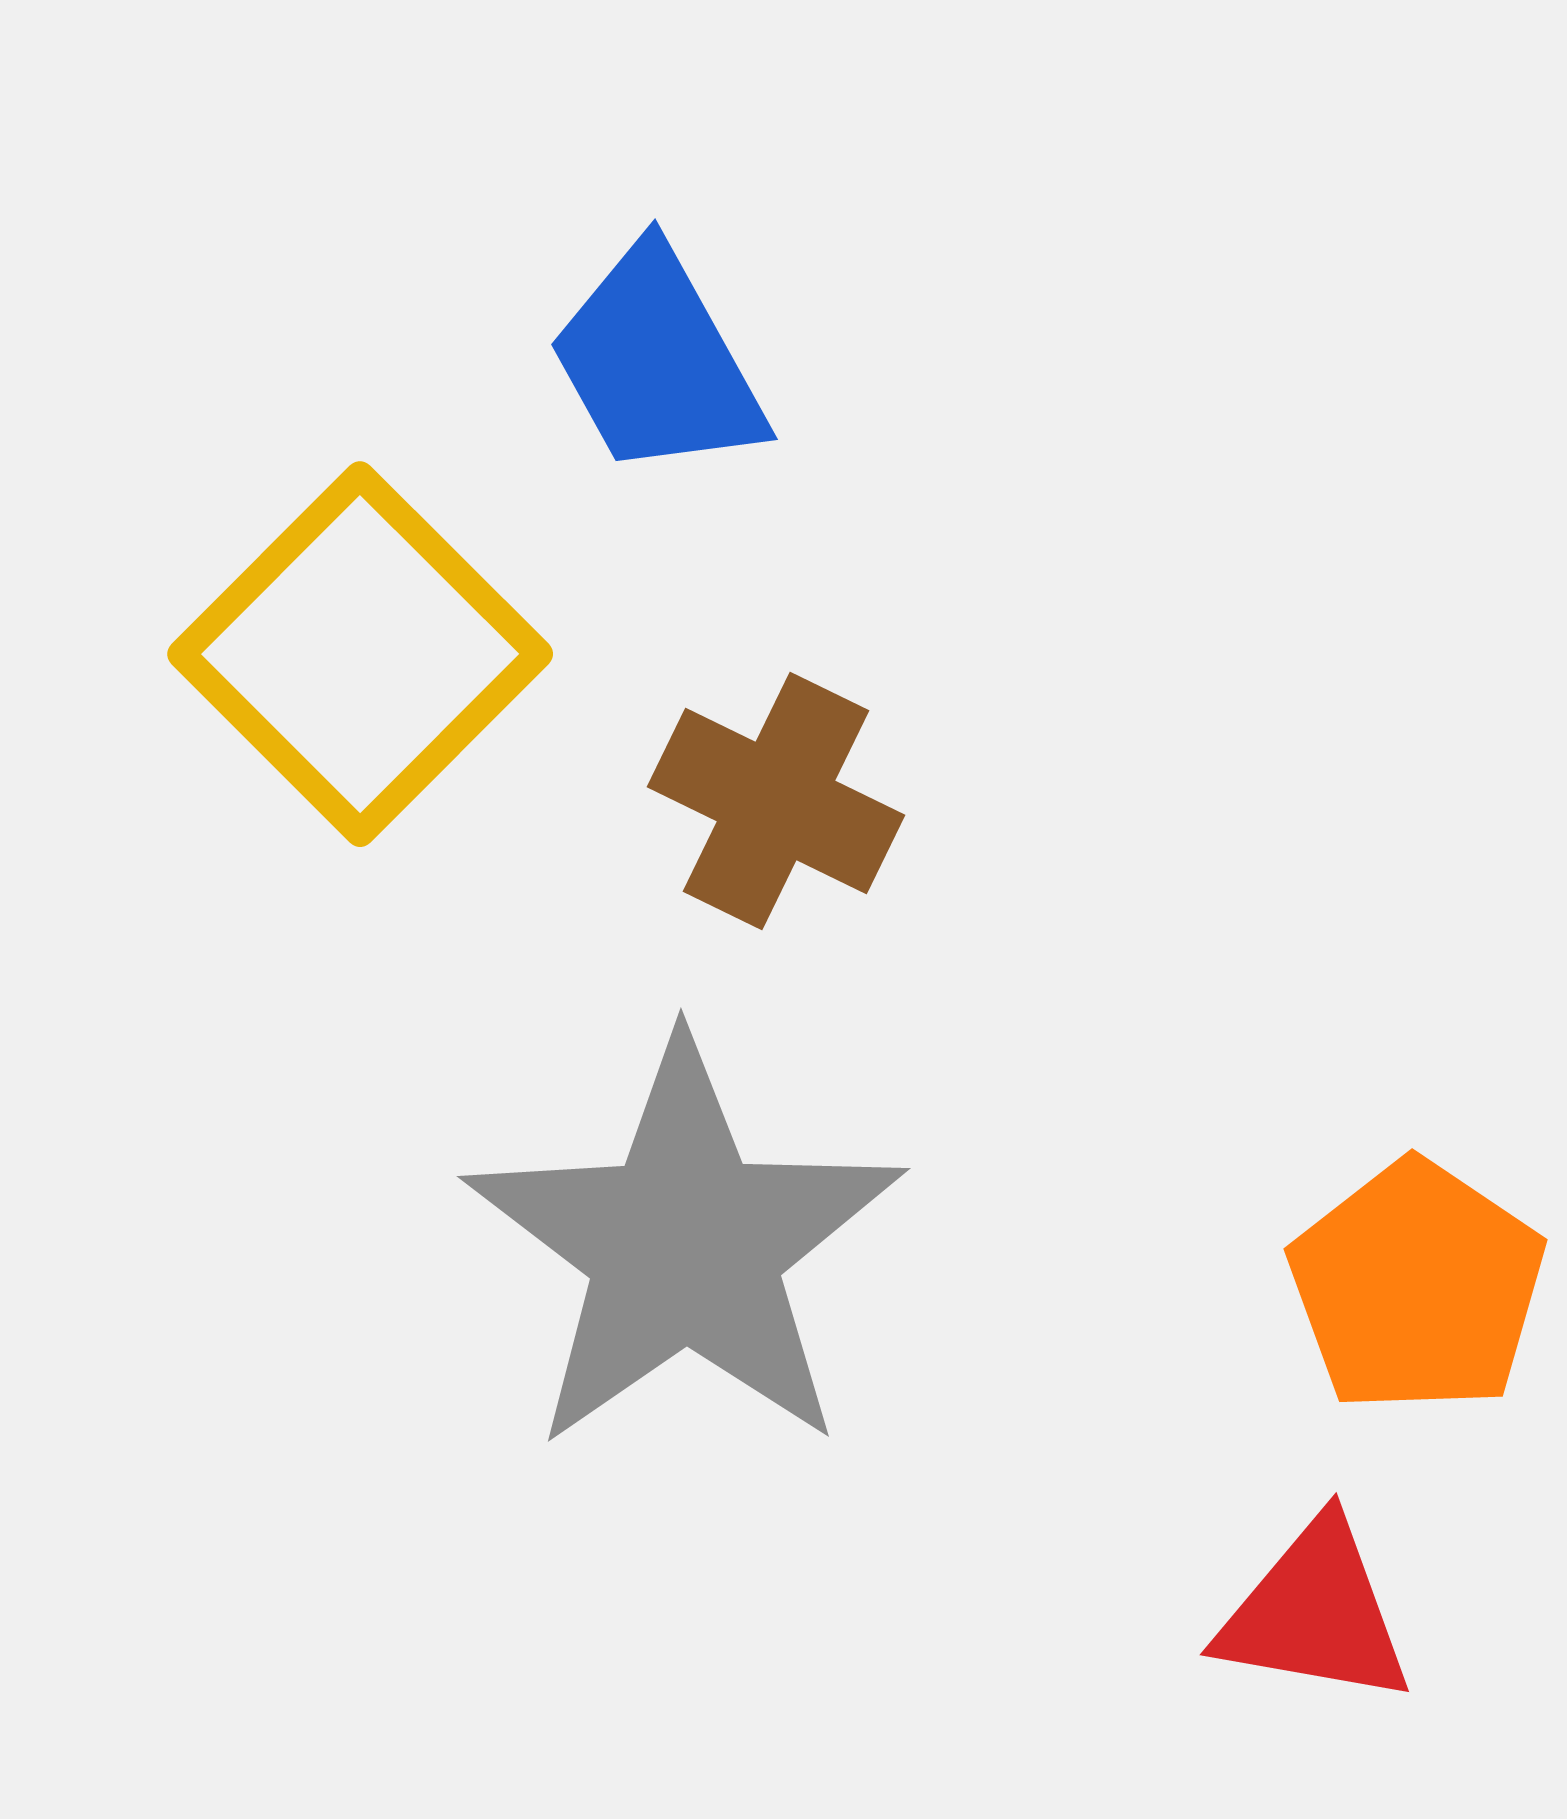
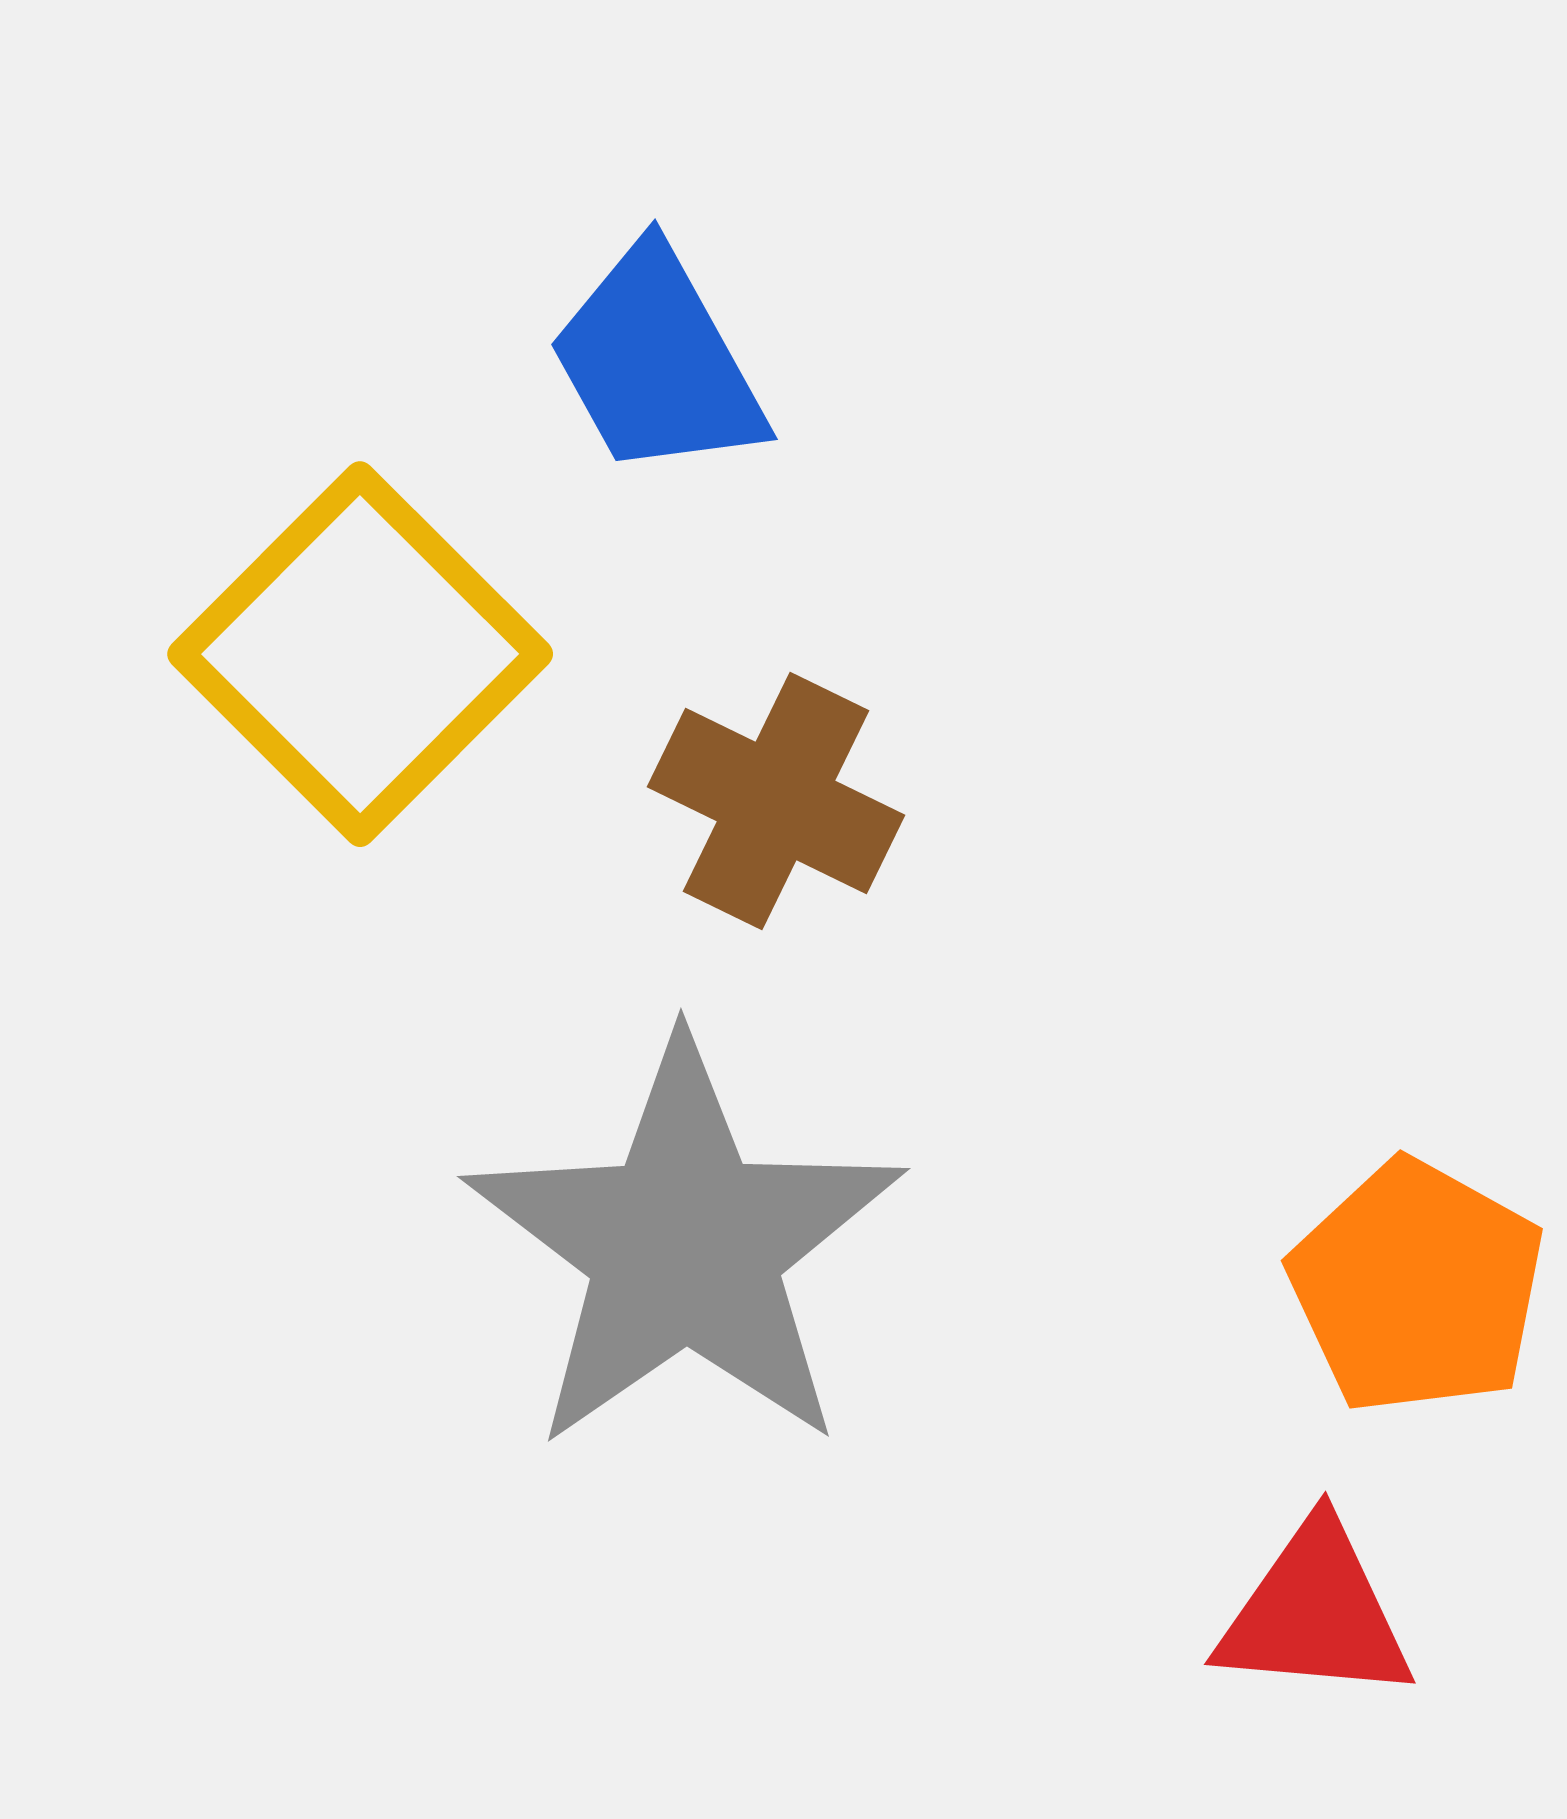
orange pentagon: rotated 5 degrees counterclockwise
red triangle: rotated 5 degrees counterclockwise
